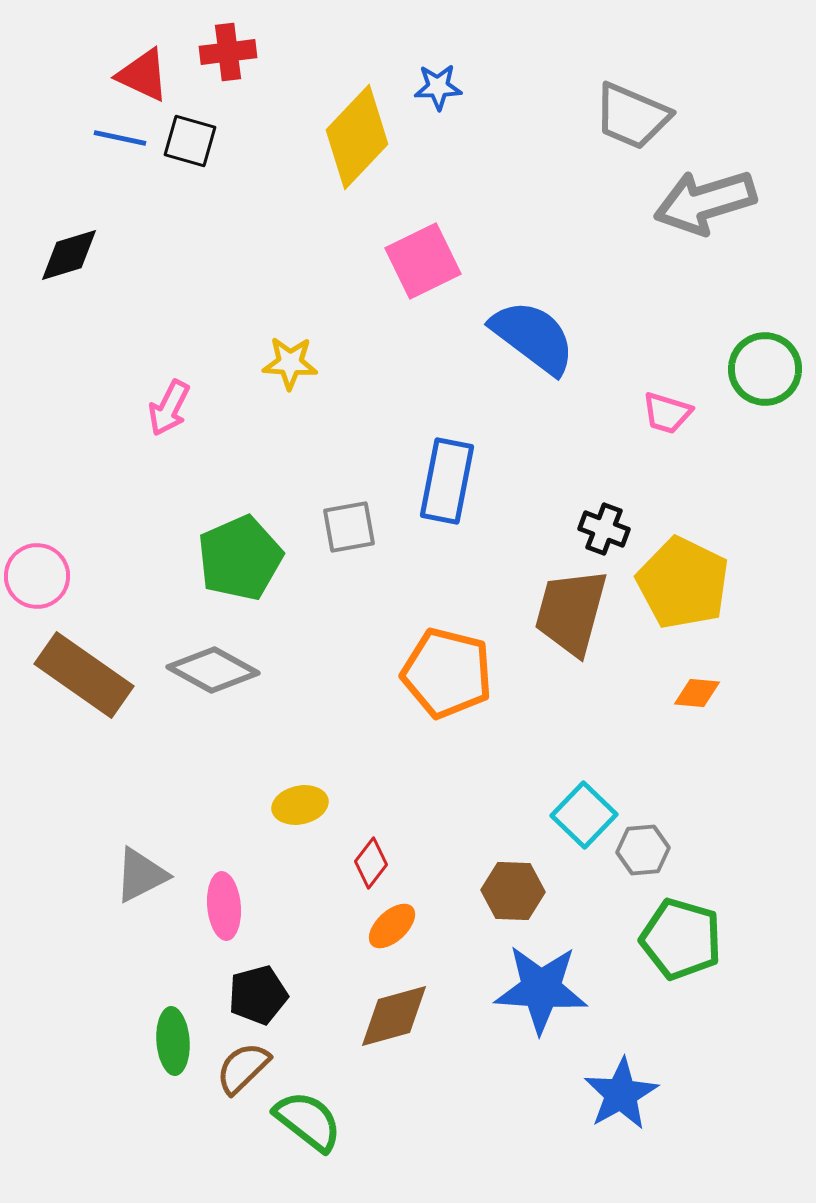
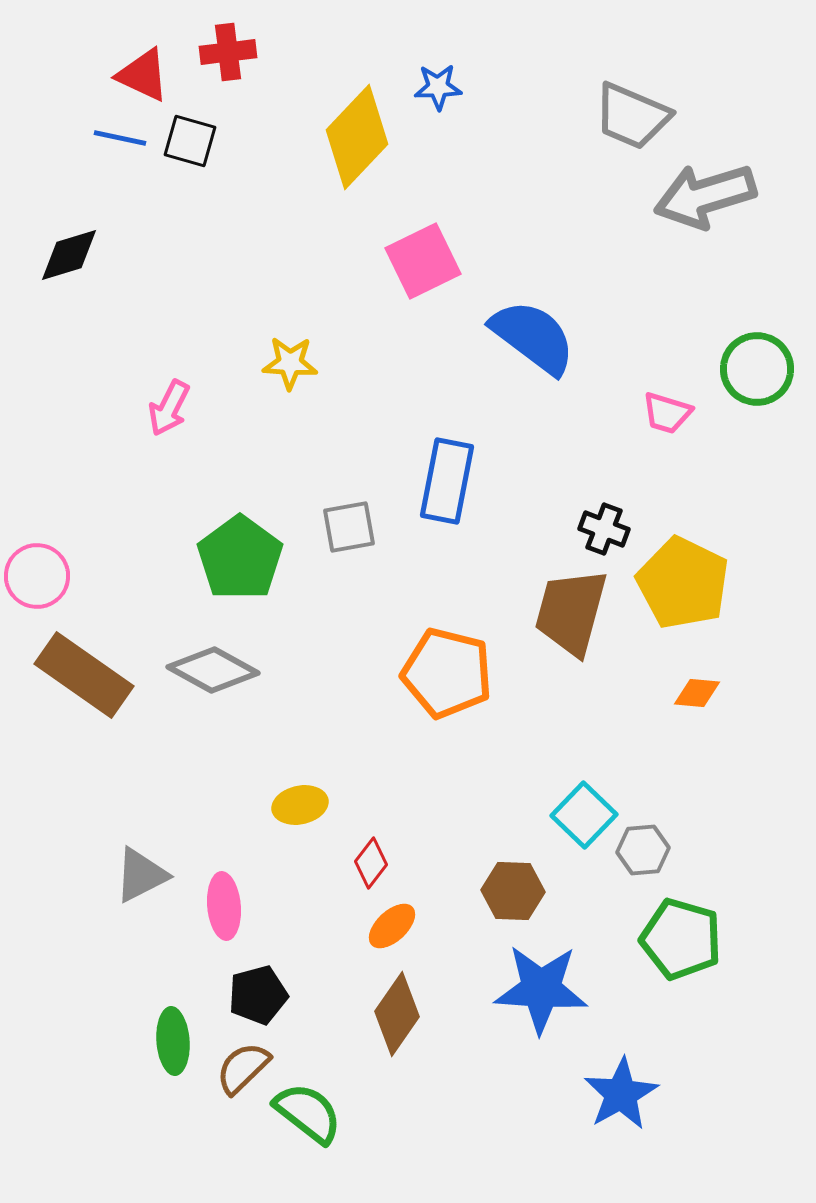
gray arrow at (705, 202): moved 6 px up
green circle at (765, 369): moved 8 px left
green pentagon at (240, 558): rotated 12 degrees counterclockwise
brown diamond at (394, 1016): moved 3 px right, 2 px up; rotated 40 degrees counterclockwise
green semicircle at (308, 1121): moved 8 px up
